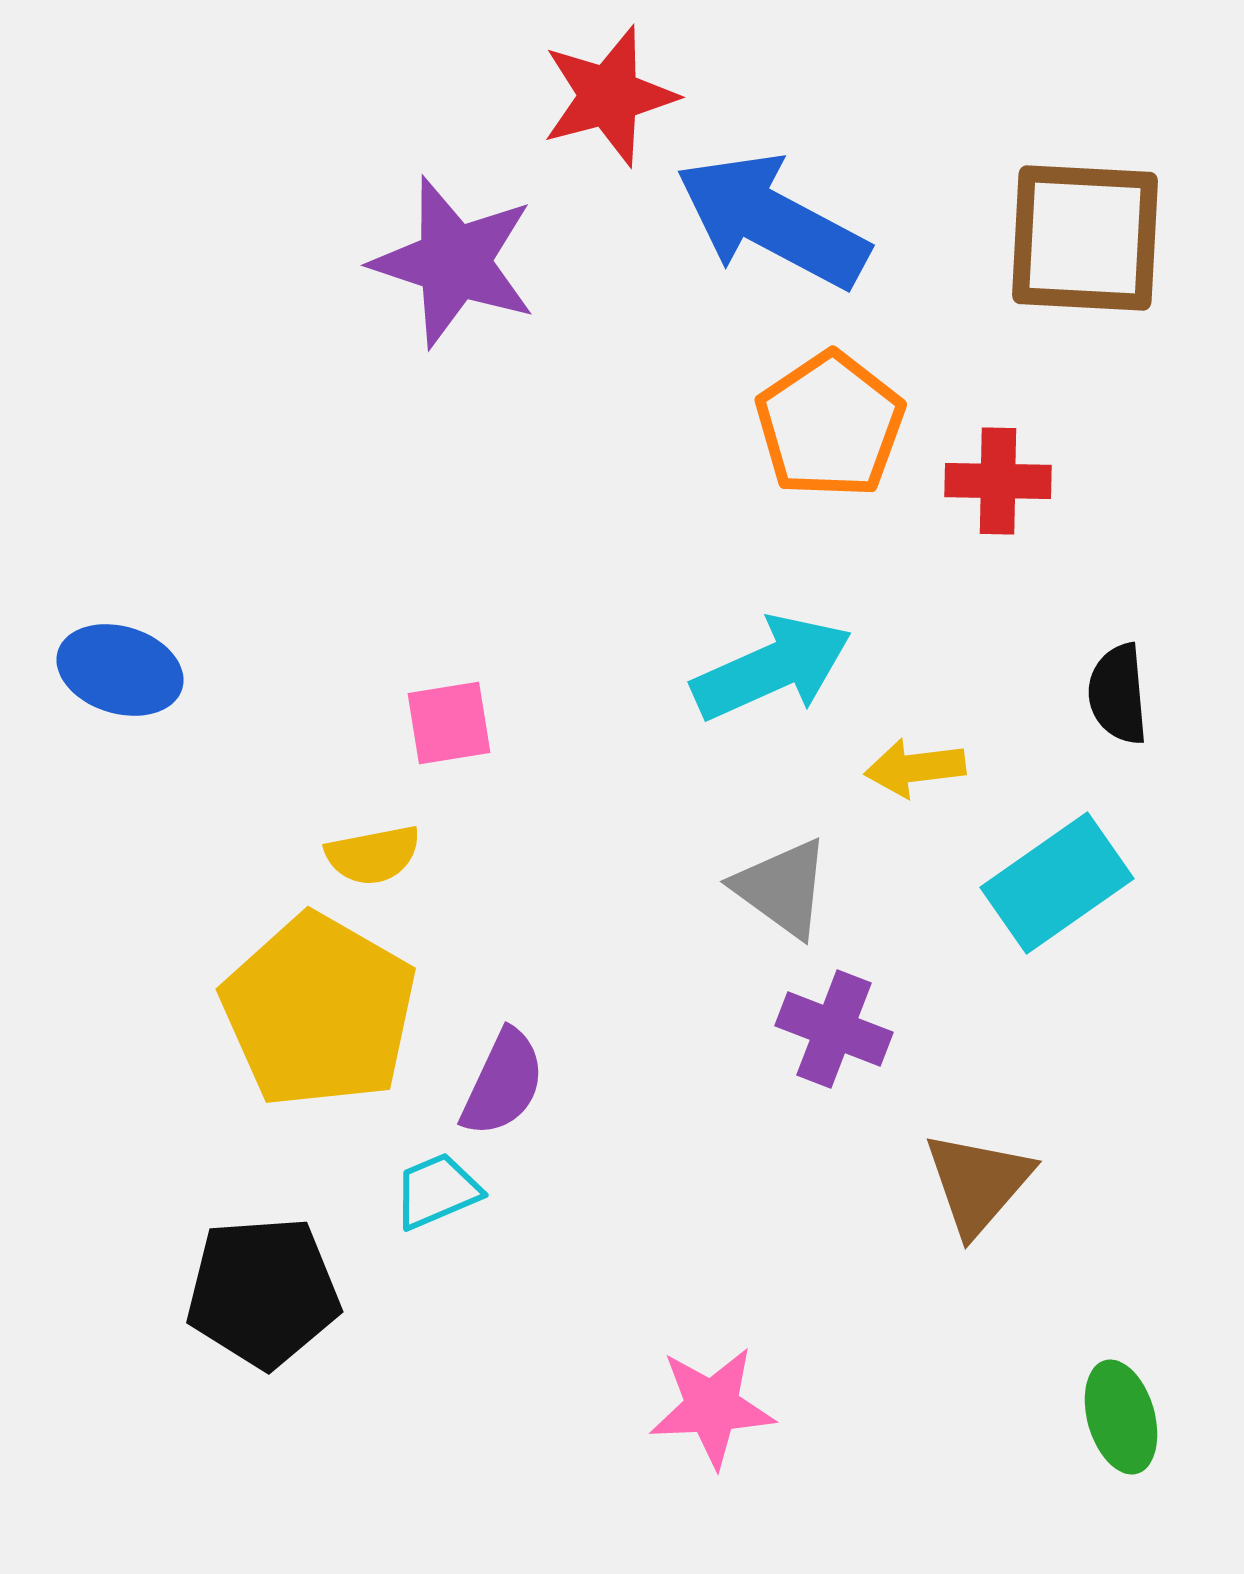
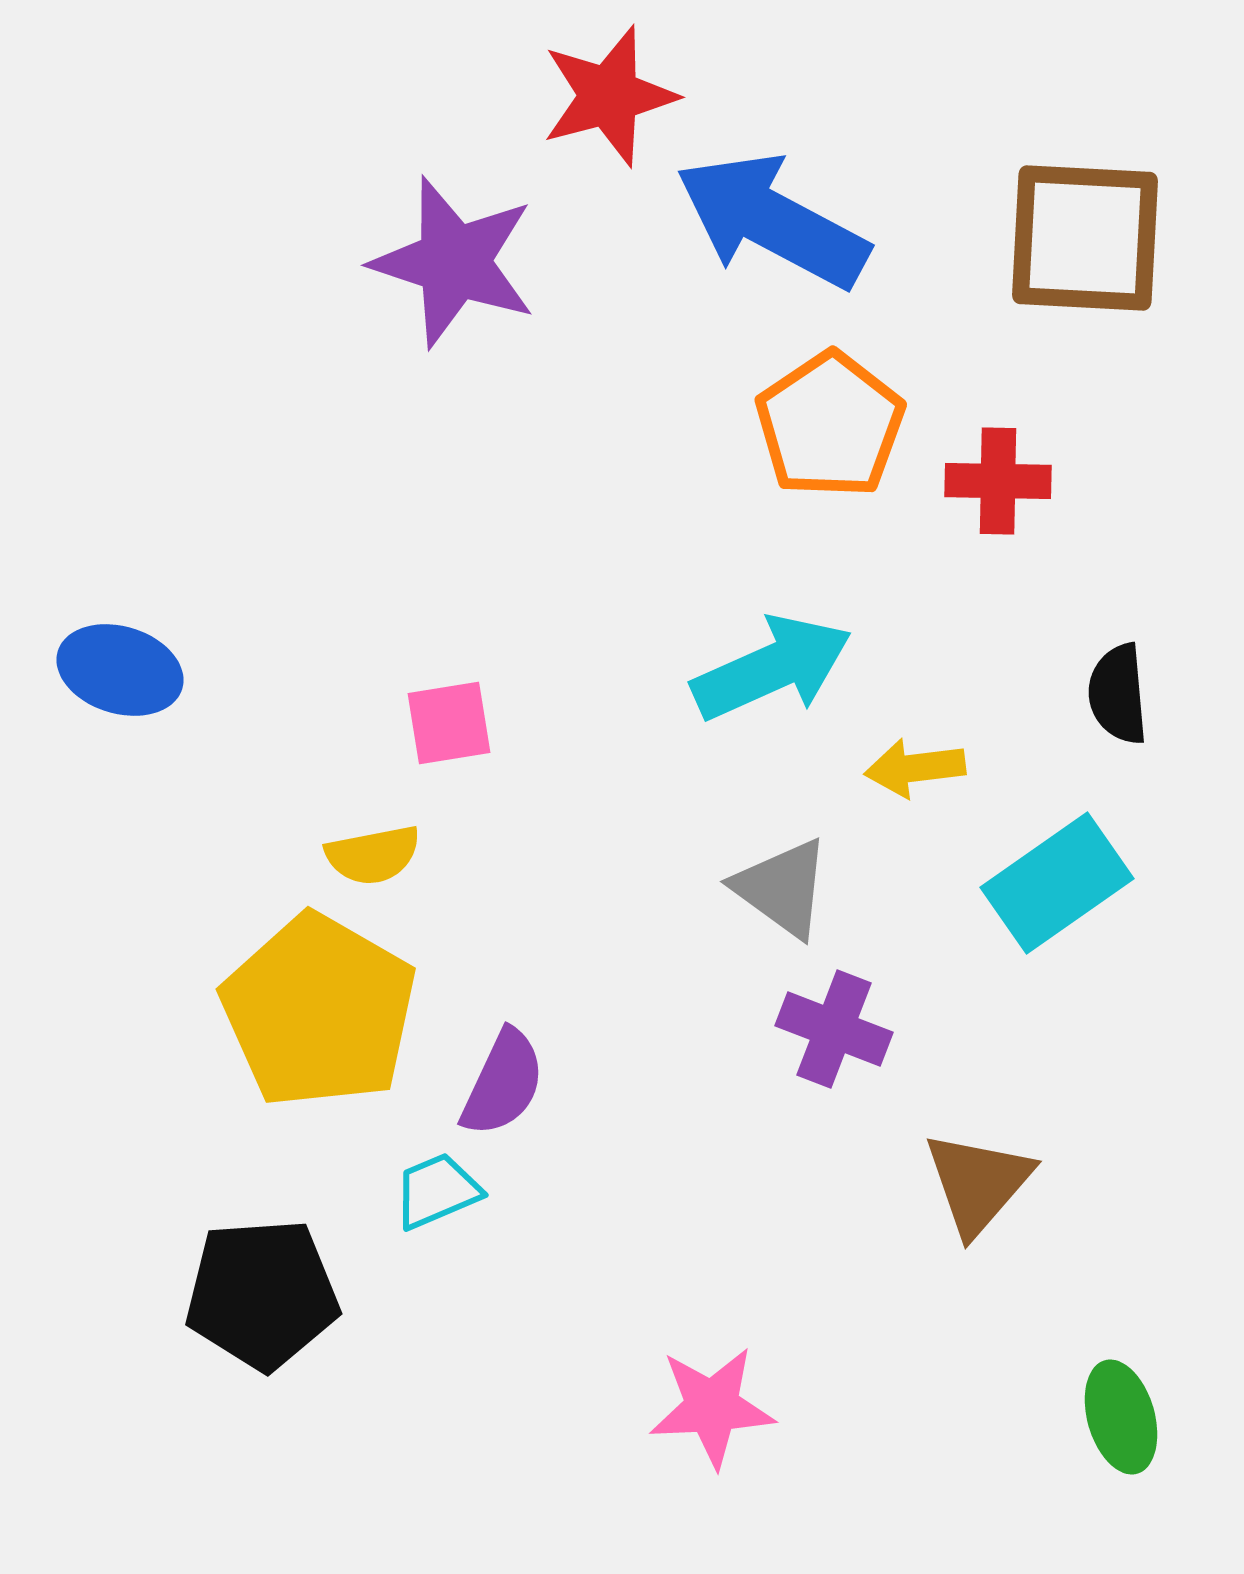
black pentagon: moved 1 px left, 2 px down
